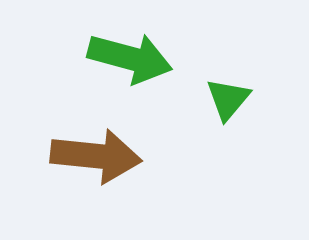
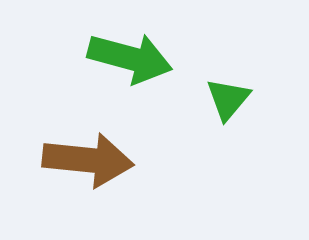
brown arrow: moved 8 px left, 4 px down
